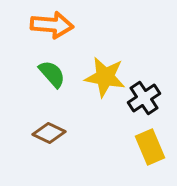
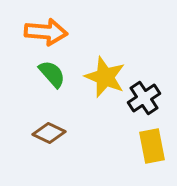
orange arrow: moved 6 px left, 7 px down
yellow star: rotated 12 degrees clockwise
yellow rectangle: moved 2 px right, 1 px up; rotated 12 degrees clockwise
